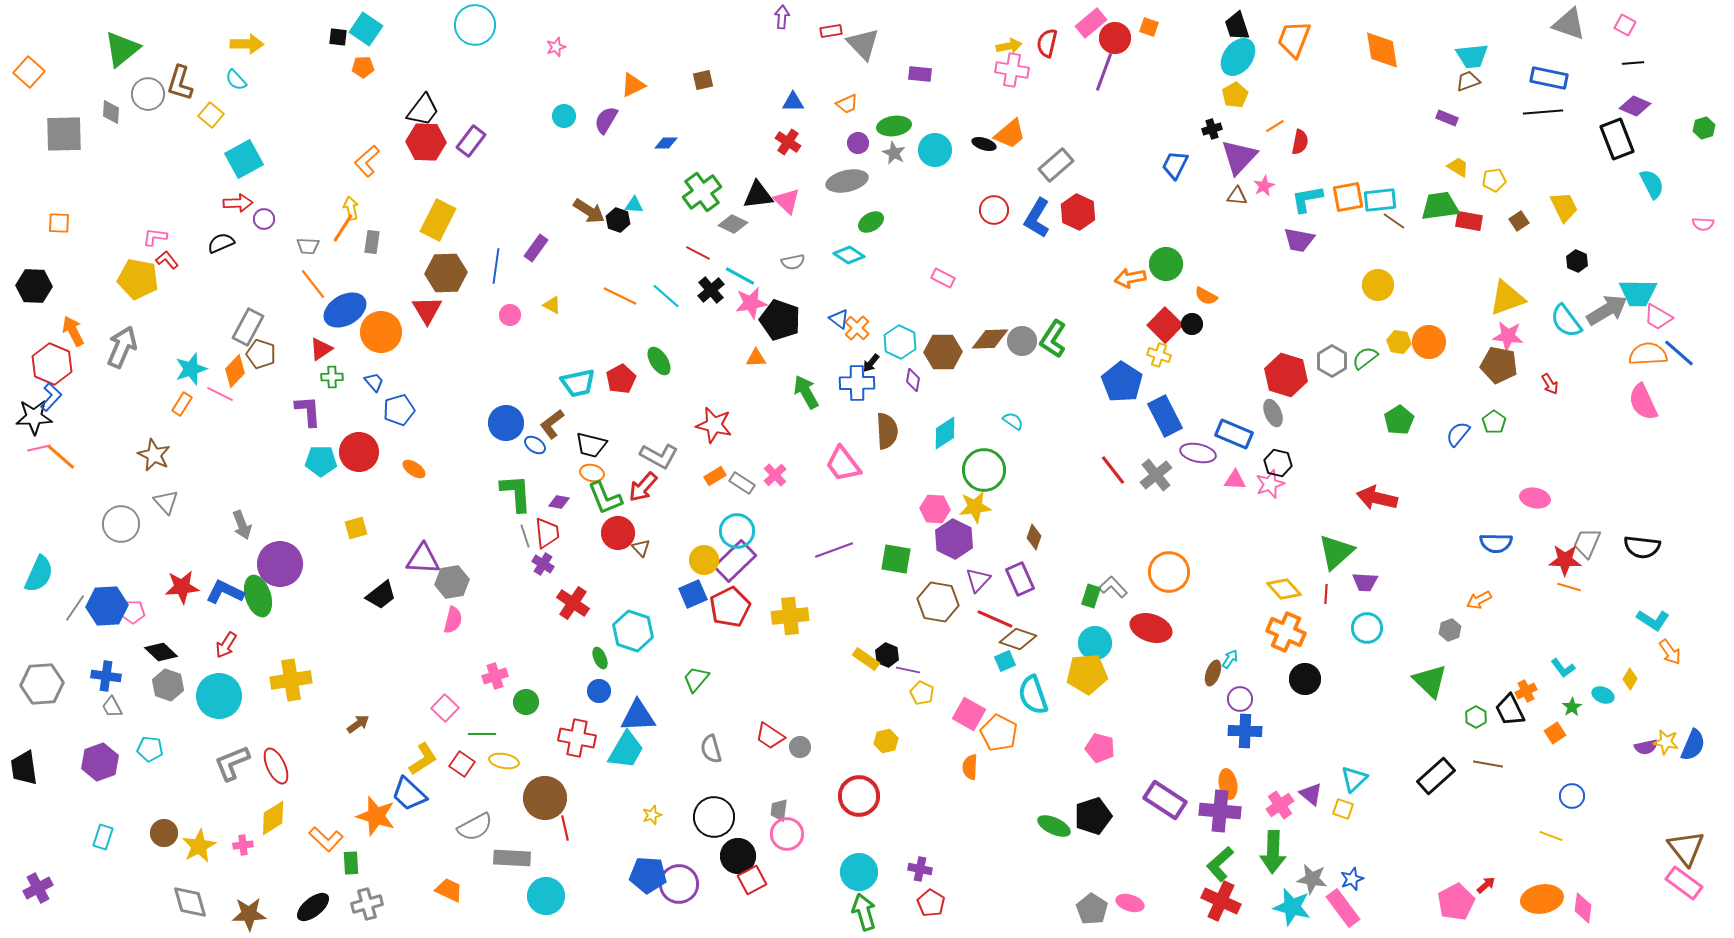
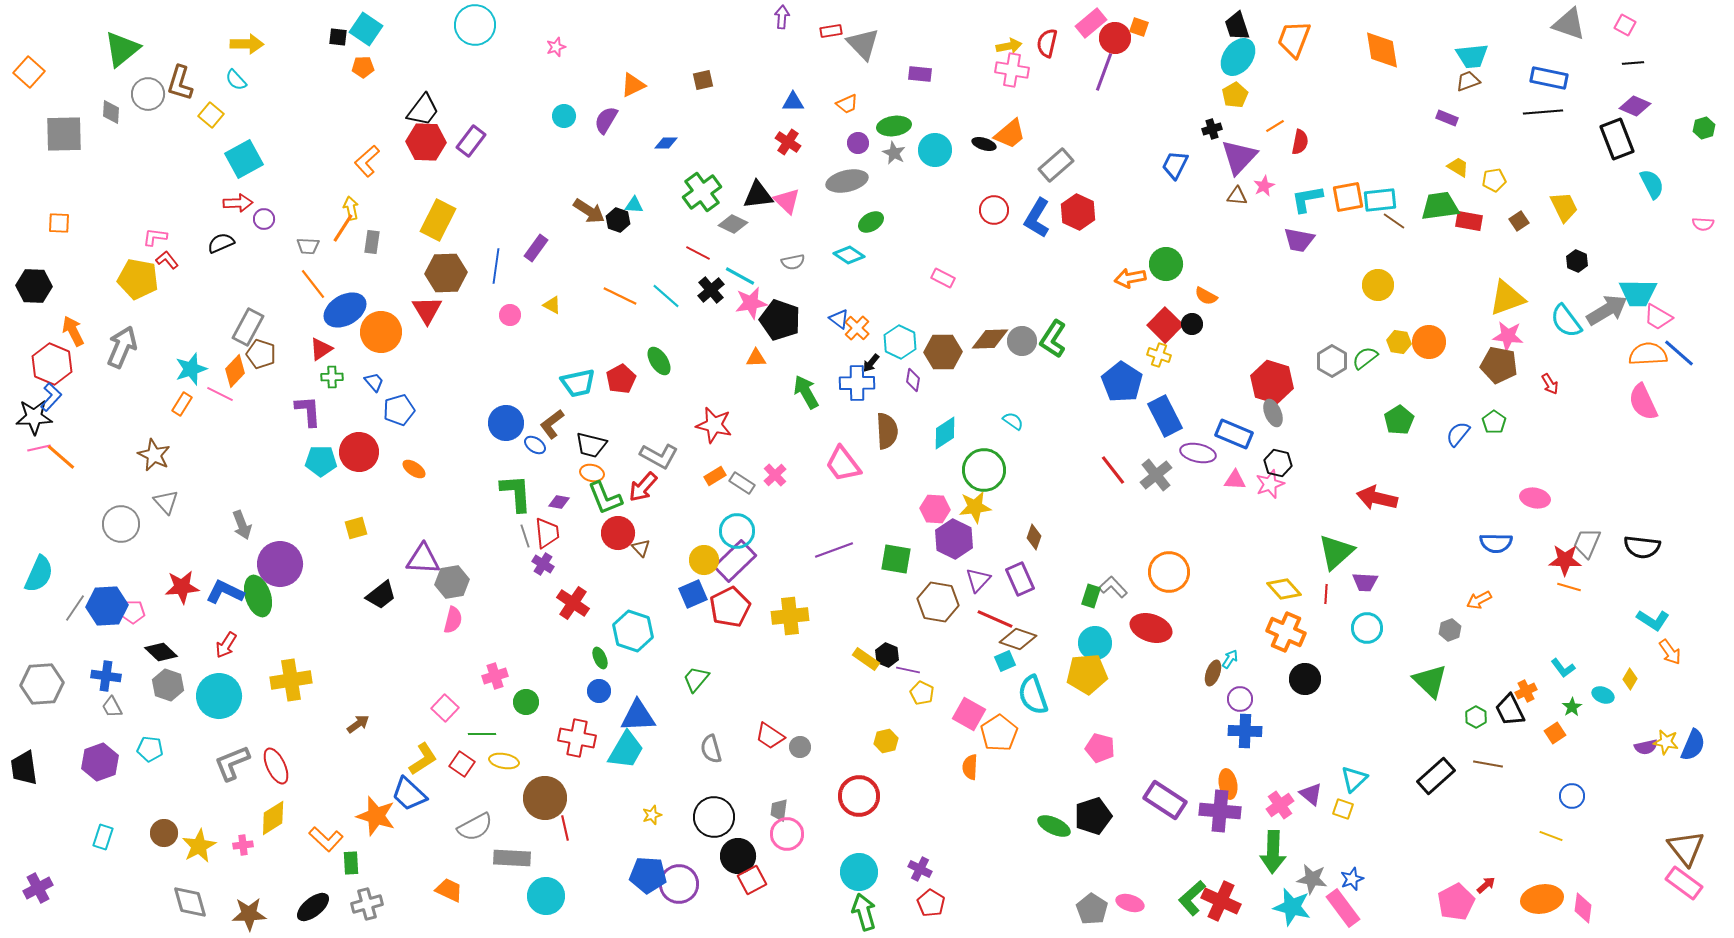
orange square at (1149, 27): moved 10 px left
red hexagon at (1286, 375): moved 14 px left, 7 px down
orange pentagon at (999, 733): rotated 12 degrees clockwise
green L-shape at (1220, 864): moved 28 px left, 34 px down
purple cross at (920, 869): rotated 15 degrees clockwise
